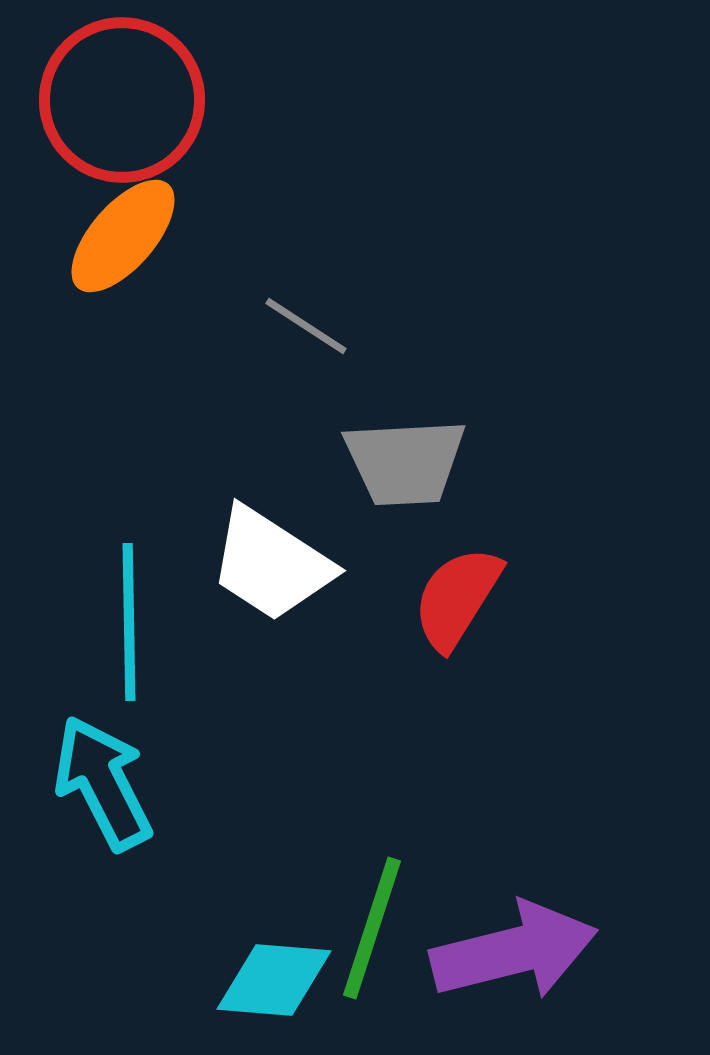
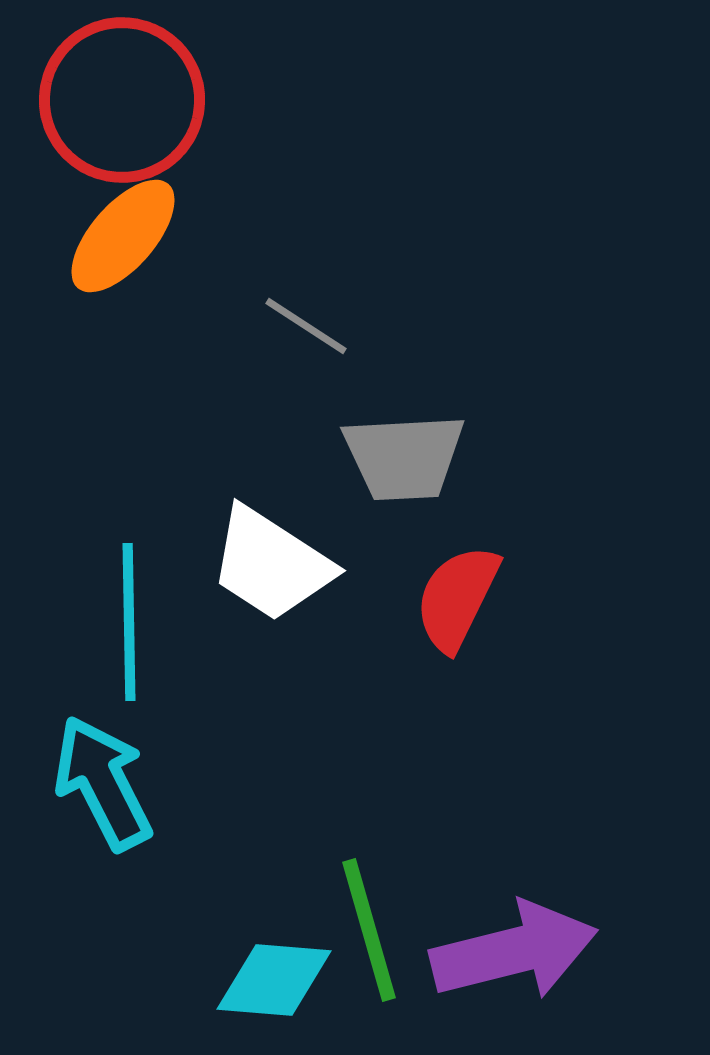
gray trapezoid: moved 1 px left, 5 px up
red semicircle: rotated 6 degrees counterclockwise
green line: moved 3 px left, 2 px down; rotated 34 degrees counterclockwise
